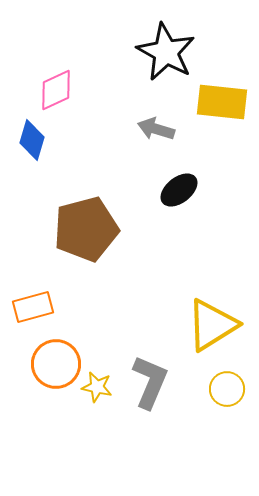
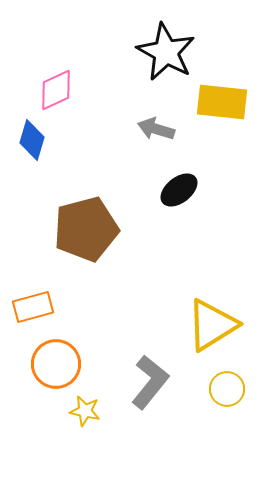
gray L-shape: rotated 16 degrees clockwise
yellow star: moved 12 px left, 24 px down
